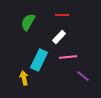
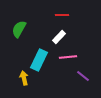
green semicircle: moved 9 px left, 7 px down
